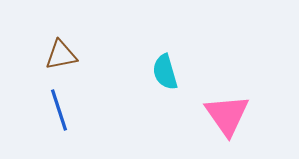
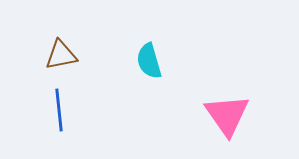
cyan semicircle: moved 16 px left, 11 px up
blue line: rotated 12 degrees clockwise
